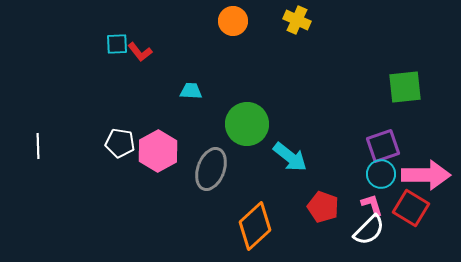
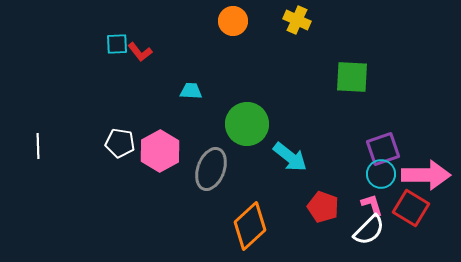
green square: moved 53 px left, 10 px up; rotated 9 degrees clockwise
purple square: moved 3 px down
pink hexagon: moved 2 px right
orange diamond: moved 5 px left
